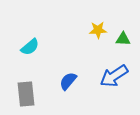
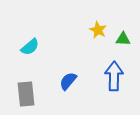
yellow star: rotated 30 degrees clockwise
blue arrow: rotated 124 degrees clockwise
